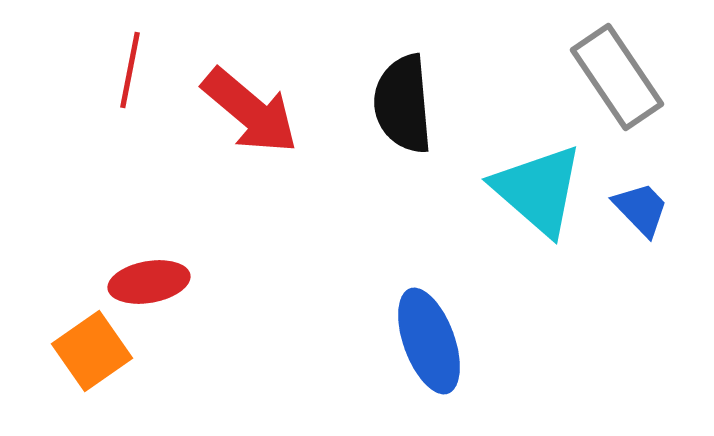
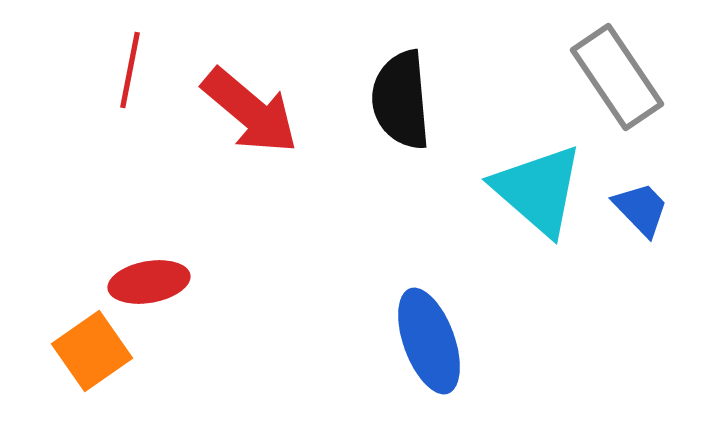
black semicircle: moved 2 px left, 4 px up
